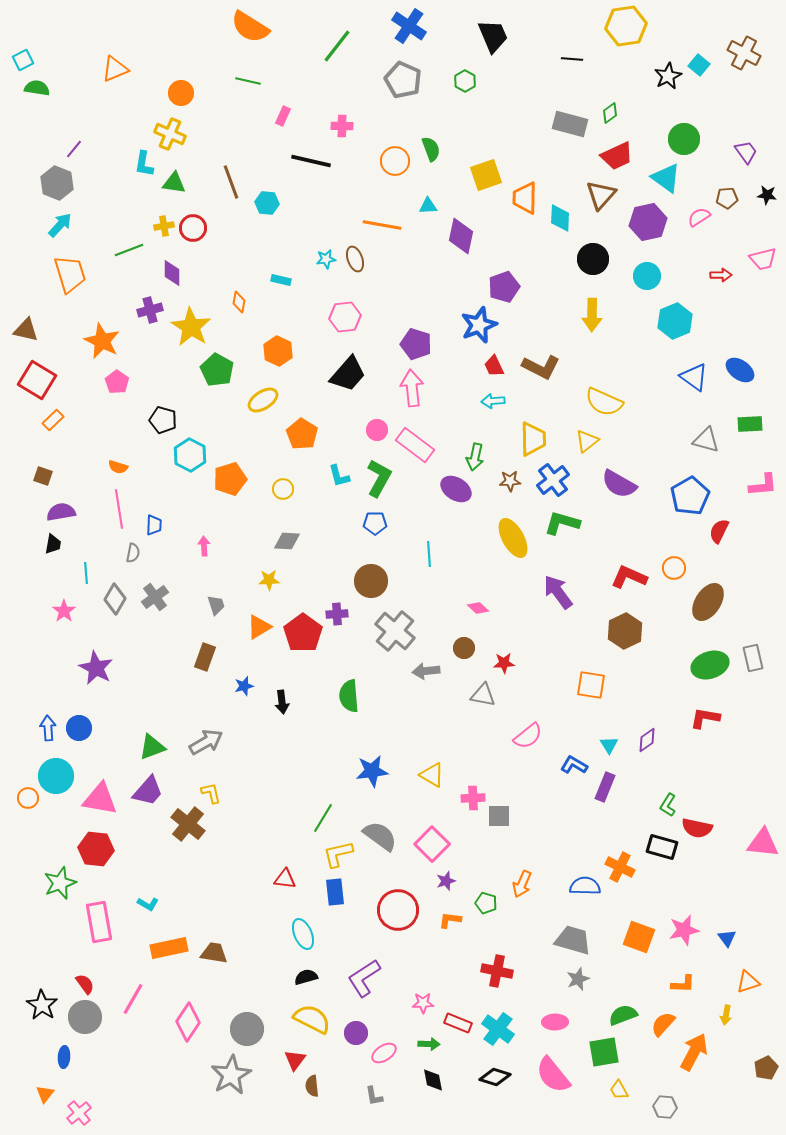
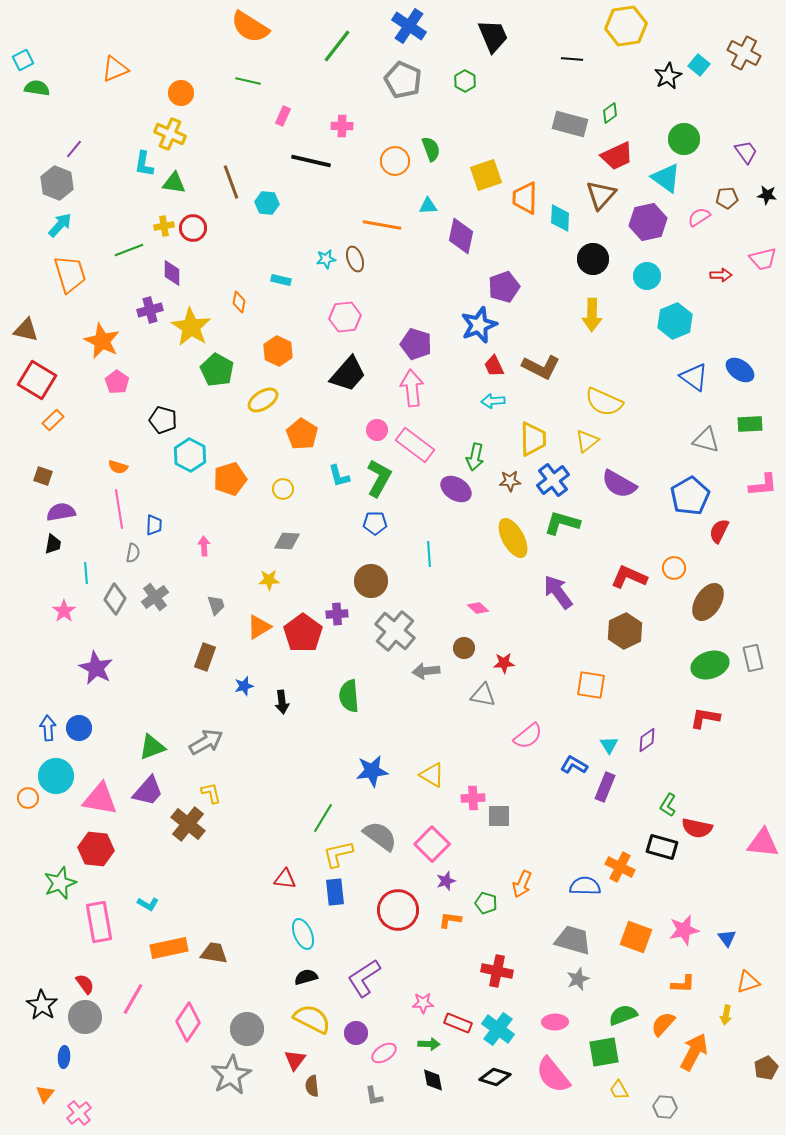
orange square at (639, 937): moved 3 px left
